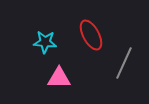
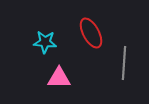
red ellipse: moved 2 px up
gray line: rotated 20 degrees counterclockwise
